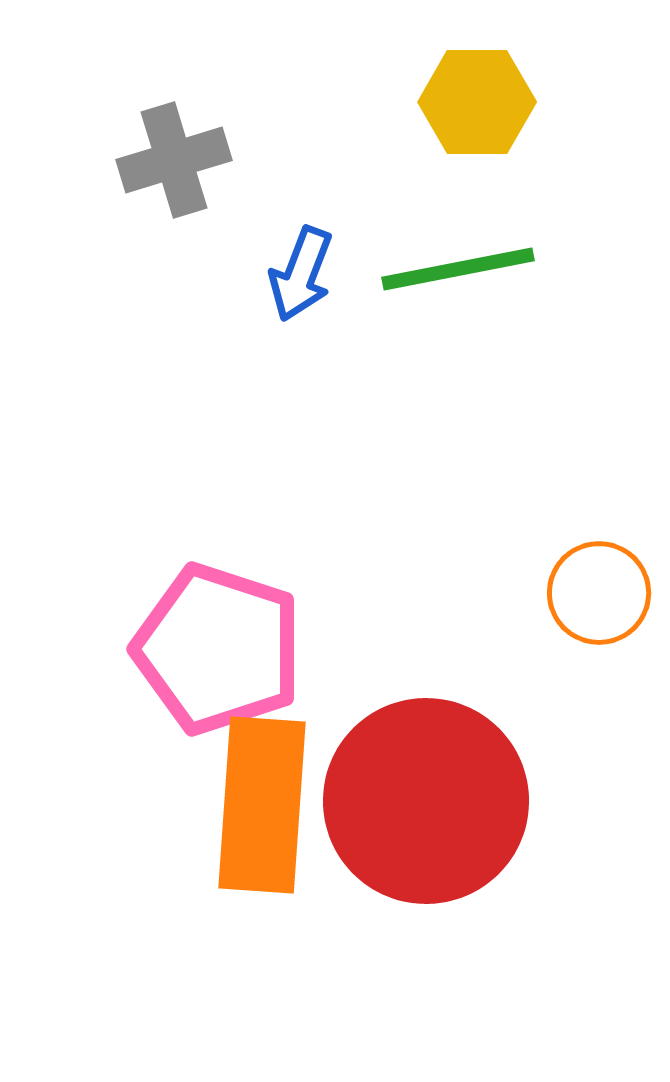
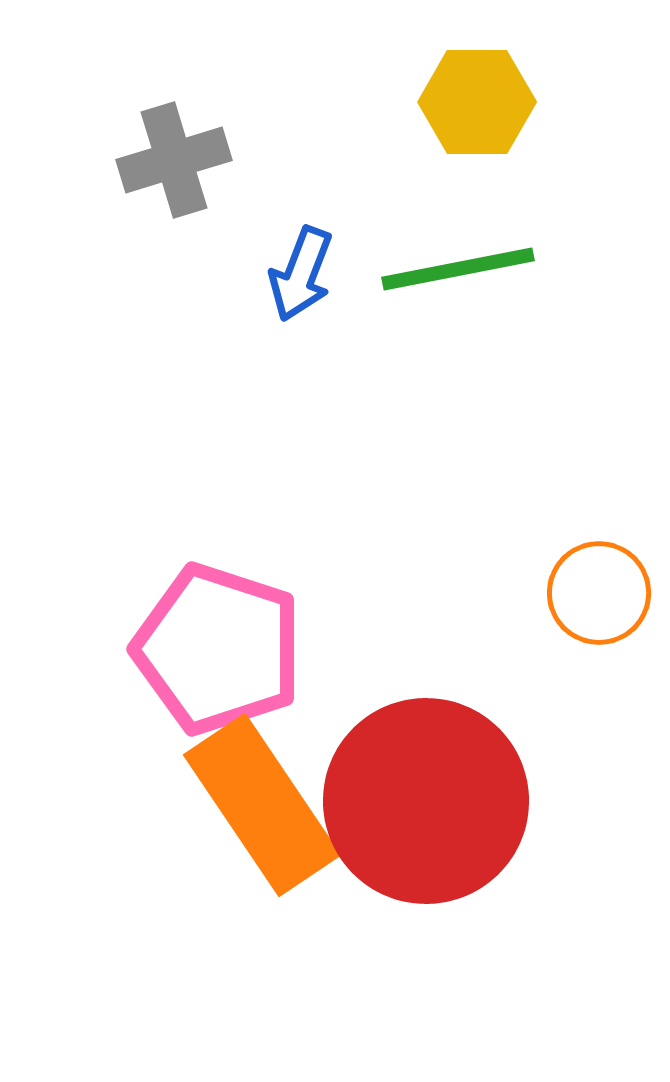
orange rectangle: rotated 38 degrees counterclockwise
